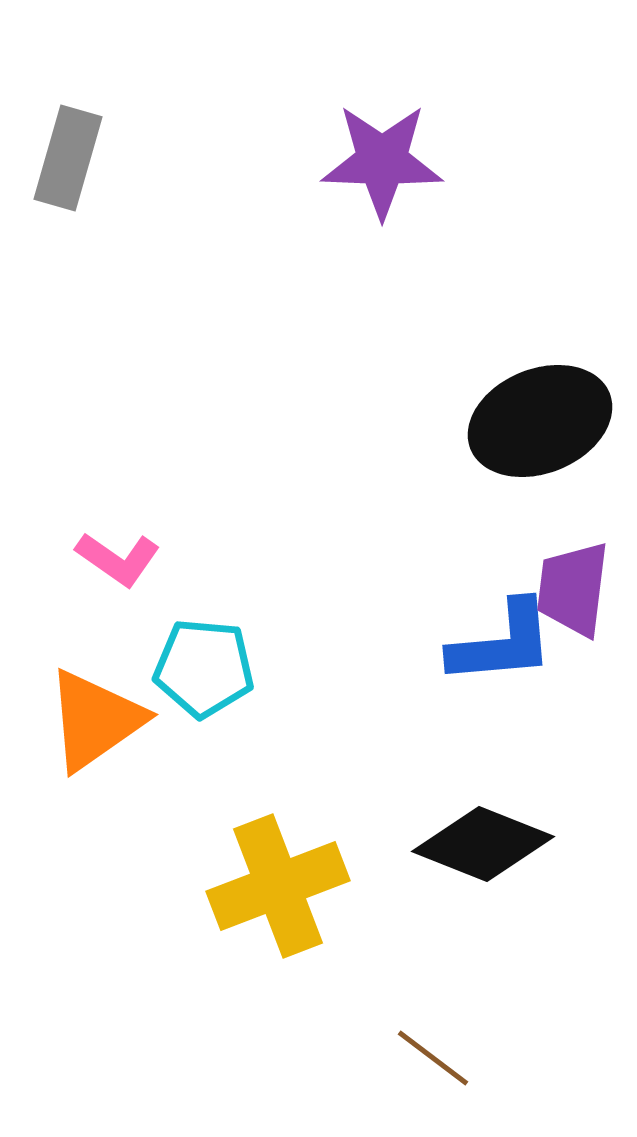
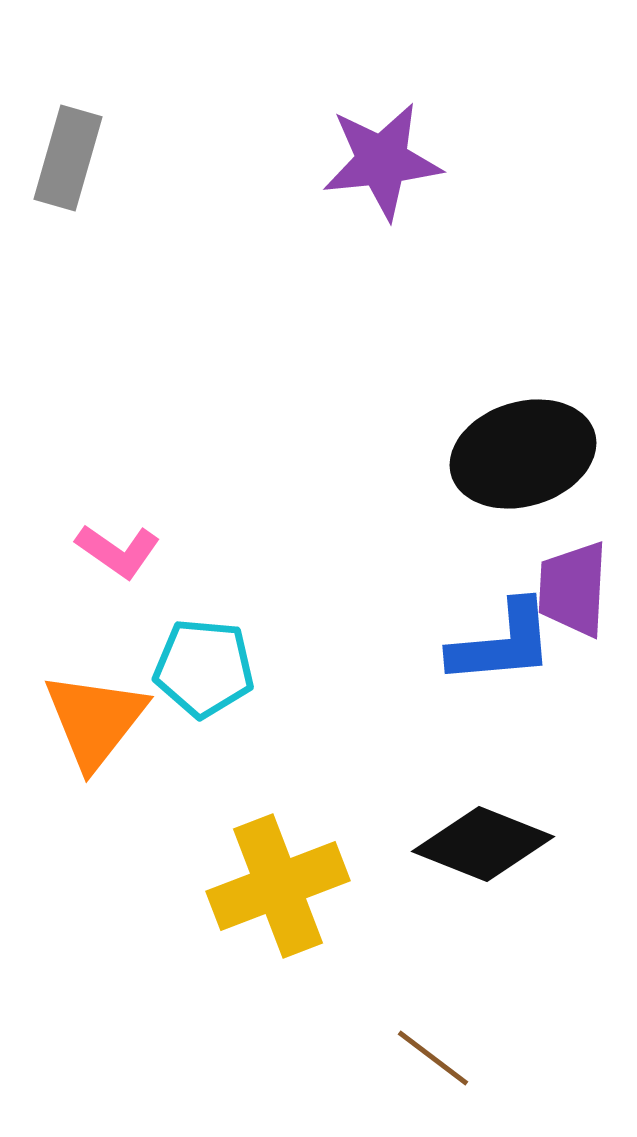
purple star: rotated 8 degrees counterclockwise
black ellipse: moved 17 px left, 33 px down; rotated 5 degrees clockwise
pink L-shape: moved 8 px up
purple trapezoid: rotated 4 degrees counterclockwise
orange triangle: rotated 17 degrees counterclockwise
